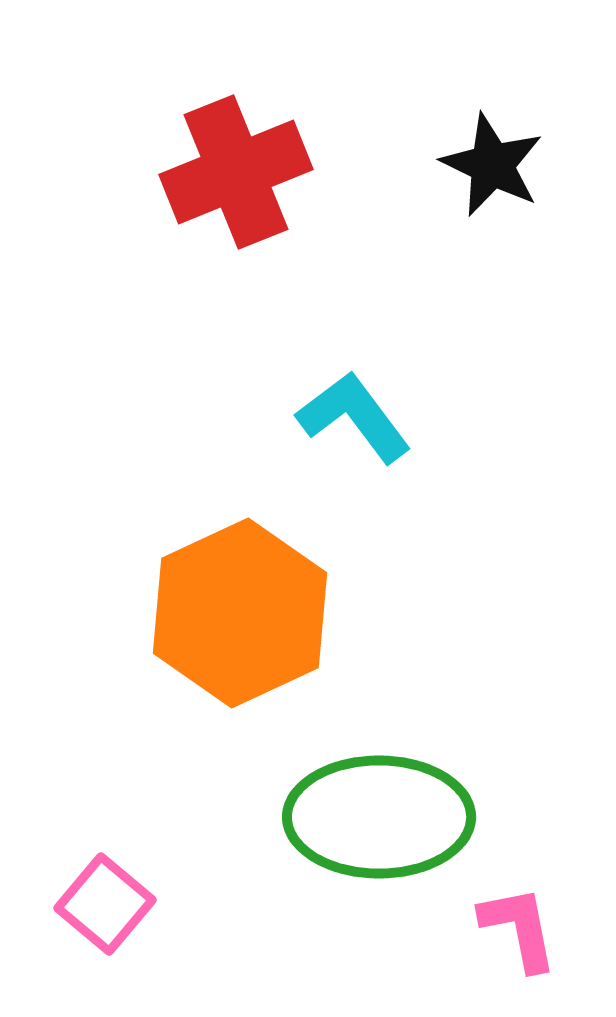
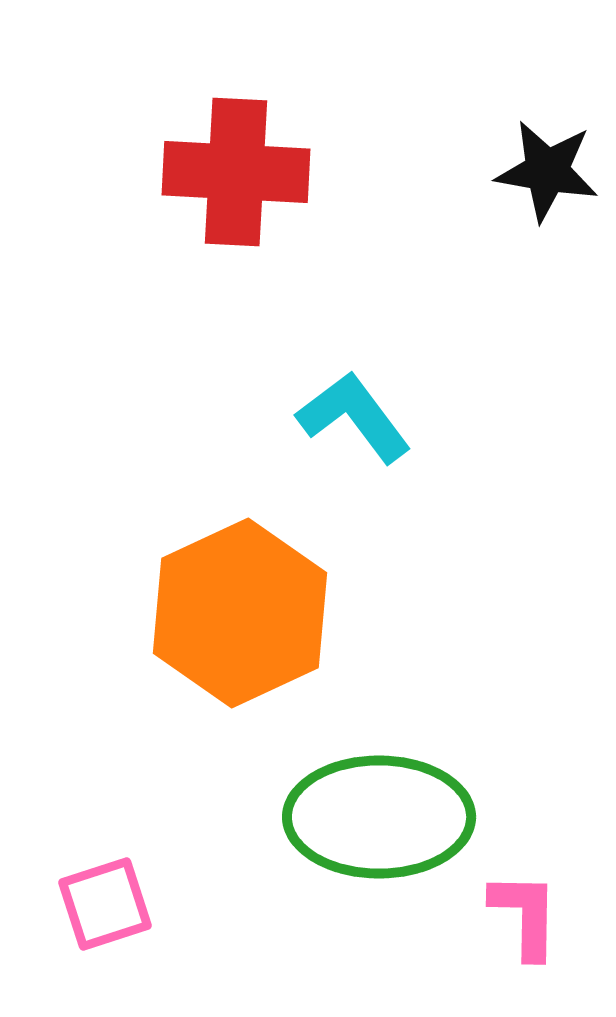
black star: moved 55 px right, 6 px down; rotated 16 degrees counterclockwise
red cross: rotated 25 degrees clockwise
pink square: rotated 32 degrees clockwise
pink L-shape: moved 6 px right, 13 px up; rotated 12 degrees clockwise
